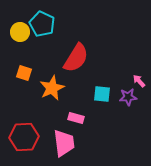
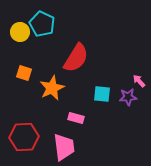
pink trapezoid: moved 4 px down
